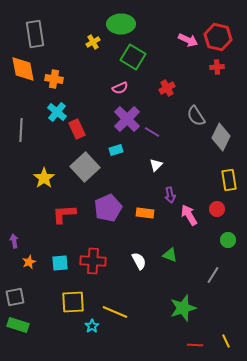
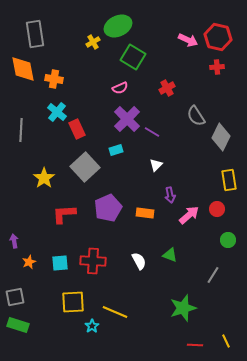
green ellipse at (121, 24): moved 3 px left, 2 px down; rotated 24 degrees counterclockwise
pink arrow at (189, 215): rotated 80 degrees clockwise
